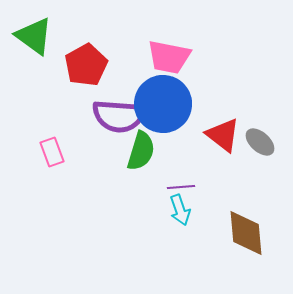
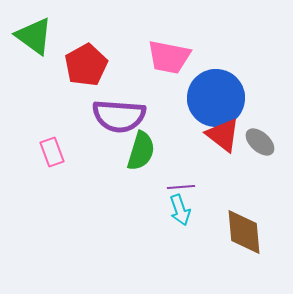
blue circle: moved 53 px right, 6 px up
brown diamond: moved 2 px left, 1 px up
